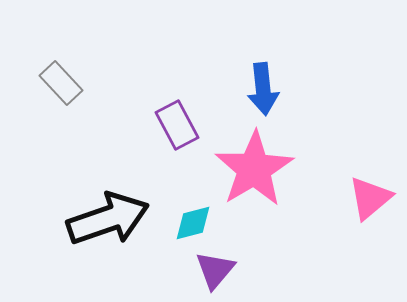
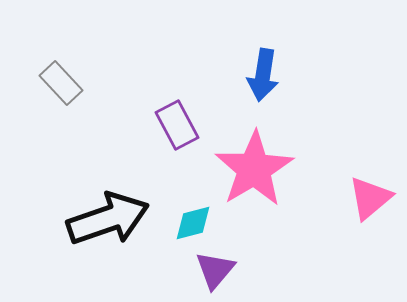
blue arrow: moved 14 px up; rotated 15 degrees clockwise
